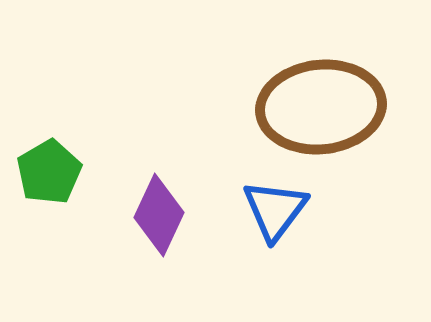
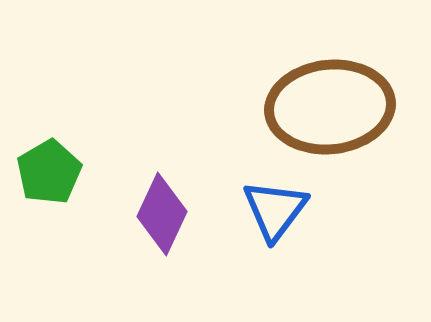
brown ellipse: moved 9 px right
purple diamond: moved 3 px right, 1 px up
